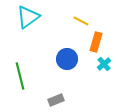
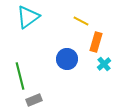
gray rectangle: moved 22 px left
